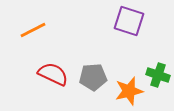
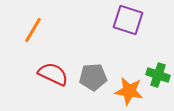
purple square: moved 1 px left, 1 px up
orange line: rotated 32 degrees counterclockwise
orange star: rotated 24 degrees clockwise
